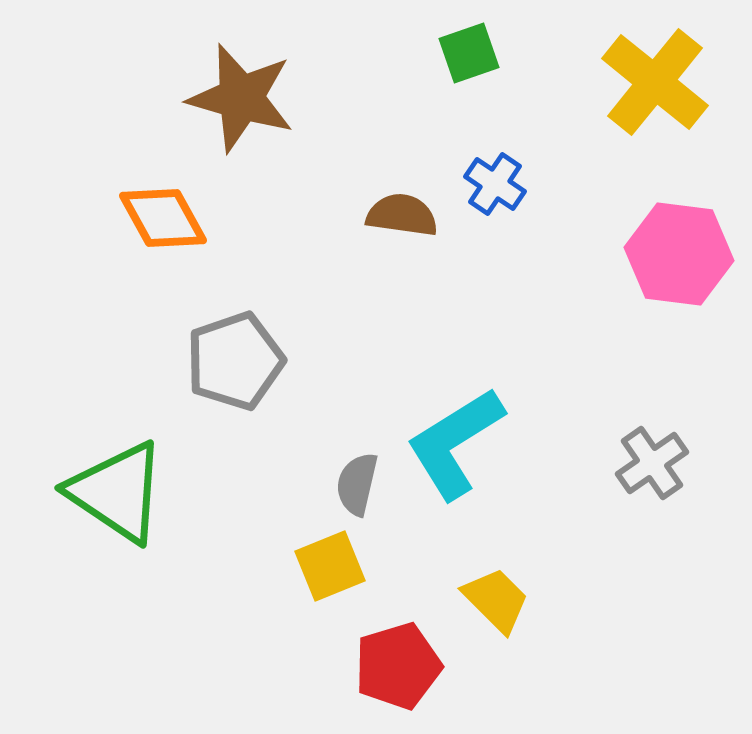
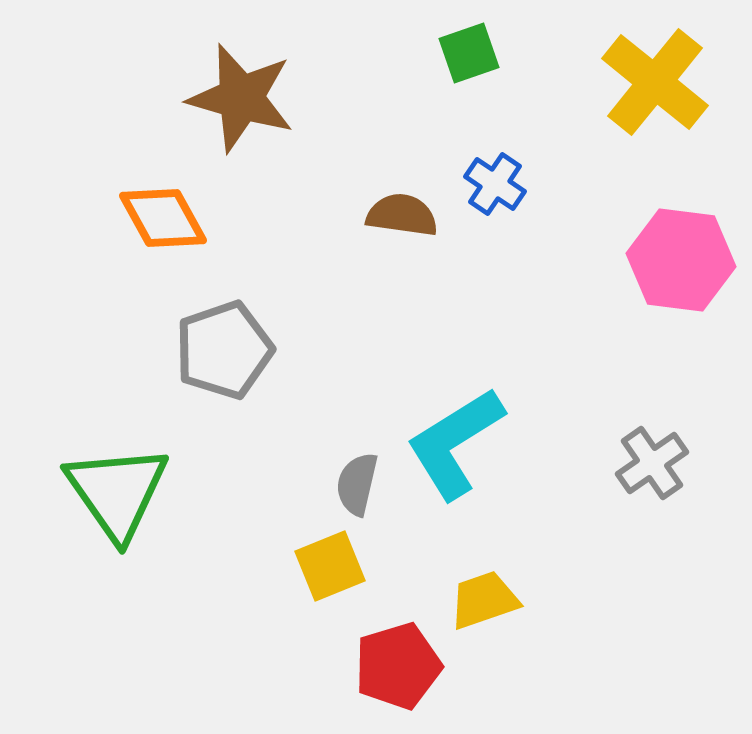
pink hexagon: moved 2 px right, 6 px down
gray pentagon: moved 11 px left, 11 px up
green triangle: rotated 21 degrees clockwise
yellow trapezoid: moved 12 px left; rotated 64 degrees counterclockwise
